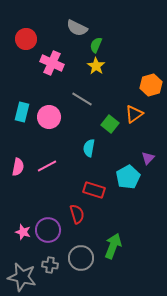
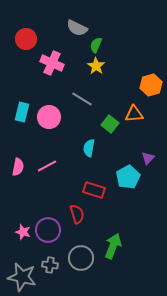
orange triangle: rotated 30 degrees clockwise
